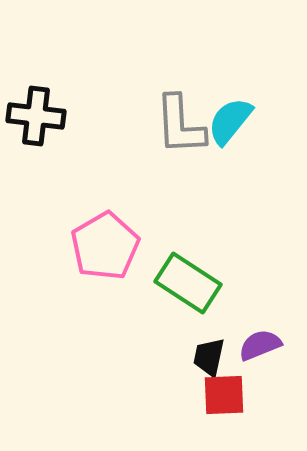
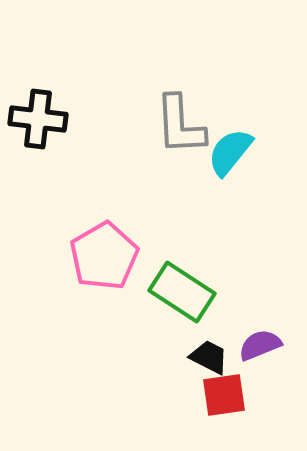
black cross: moved 2 px right, 3 px down
cyan semicircle: moved 31 px down
pink pentagon: moved 1 px left, 10 px down
green rectangle: moved 6 px left, 9 px down
black trapezoid: rotated 105 degrees clockwise
red square: rotated 6 degrees counterclockwise
